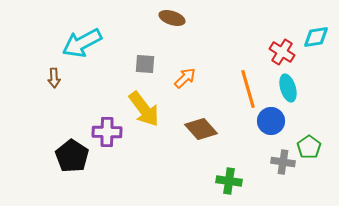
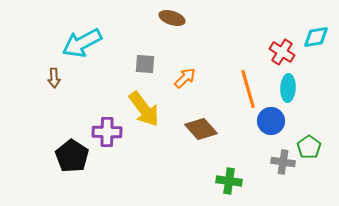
cyan ellipse: rotated 20 degrees clockwise
